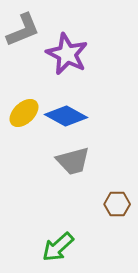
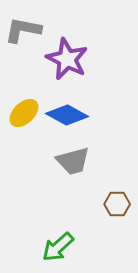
gray L-shape: rotated 147 degrees counterclockwise
purple star: moved 5 px down
blue diamond: moved 1 px right, 1 px up
